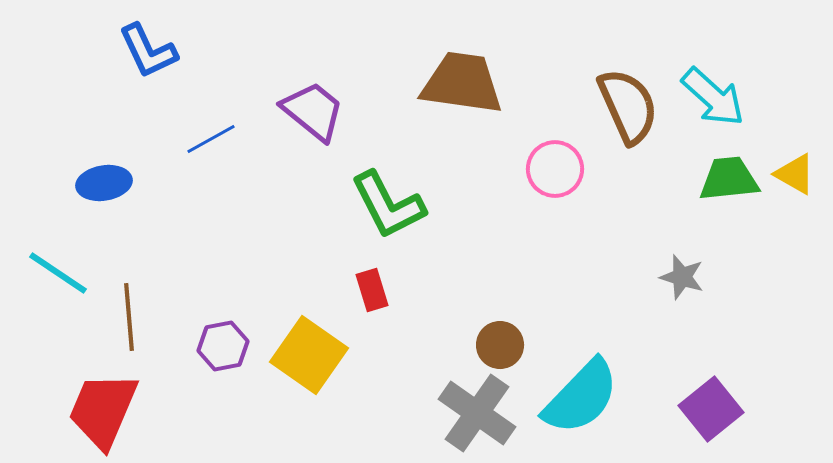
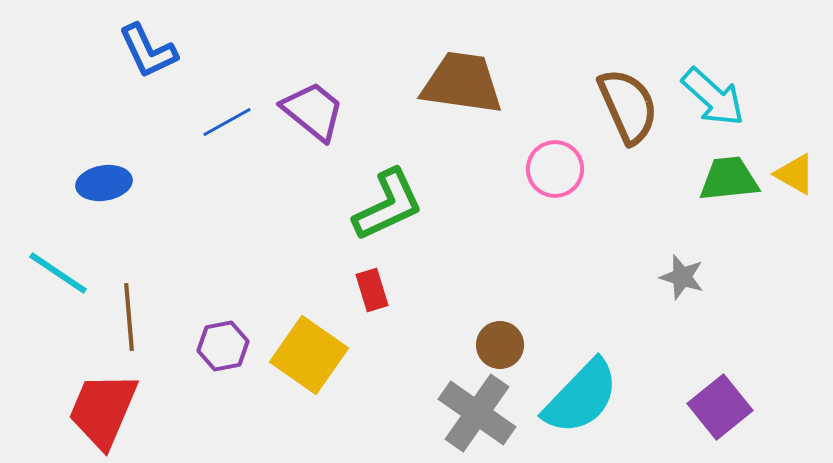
blue line: moved 16 px right, 17 px up
green L-shape: rotated 88 degrees counterclockwise
purple square: moved 9 px right, 2 px up
